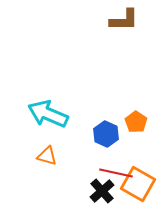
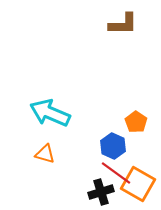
brown L-shape: moved 1 px left, 4 px down
cyan arrow: moved 2 px right, 1 px up
blue hexagon: moved 7 px right, 12 px down
orange triangle: moved 2 px left, 2 px up
red line: rotated 24 degrees clockwise
black cross: moved 1 px left, 1 px down; rotated 25 degrees clockwise
